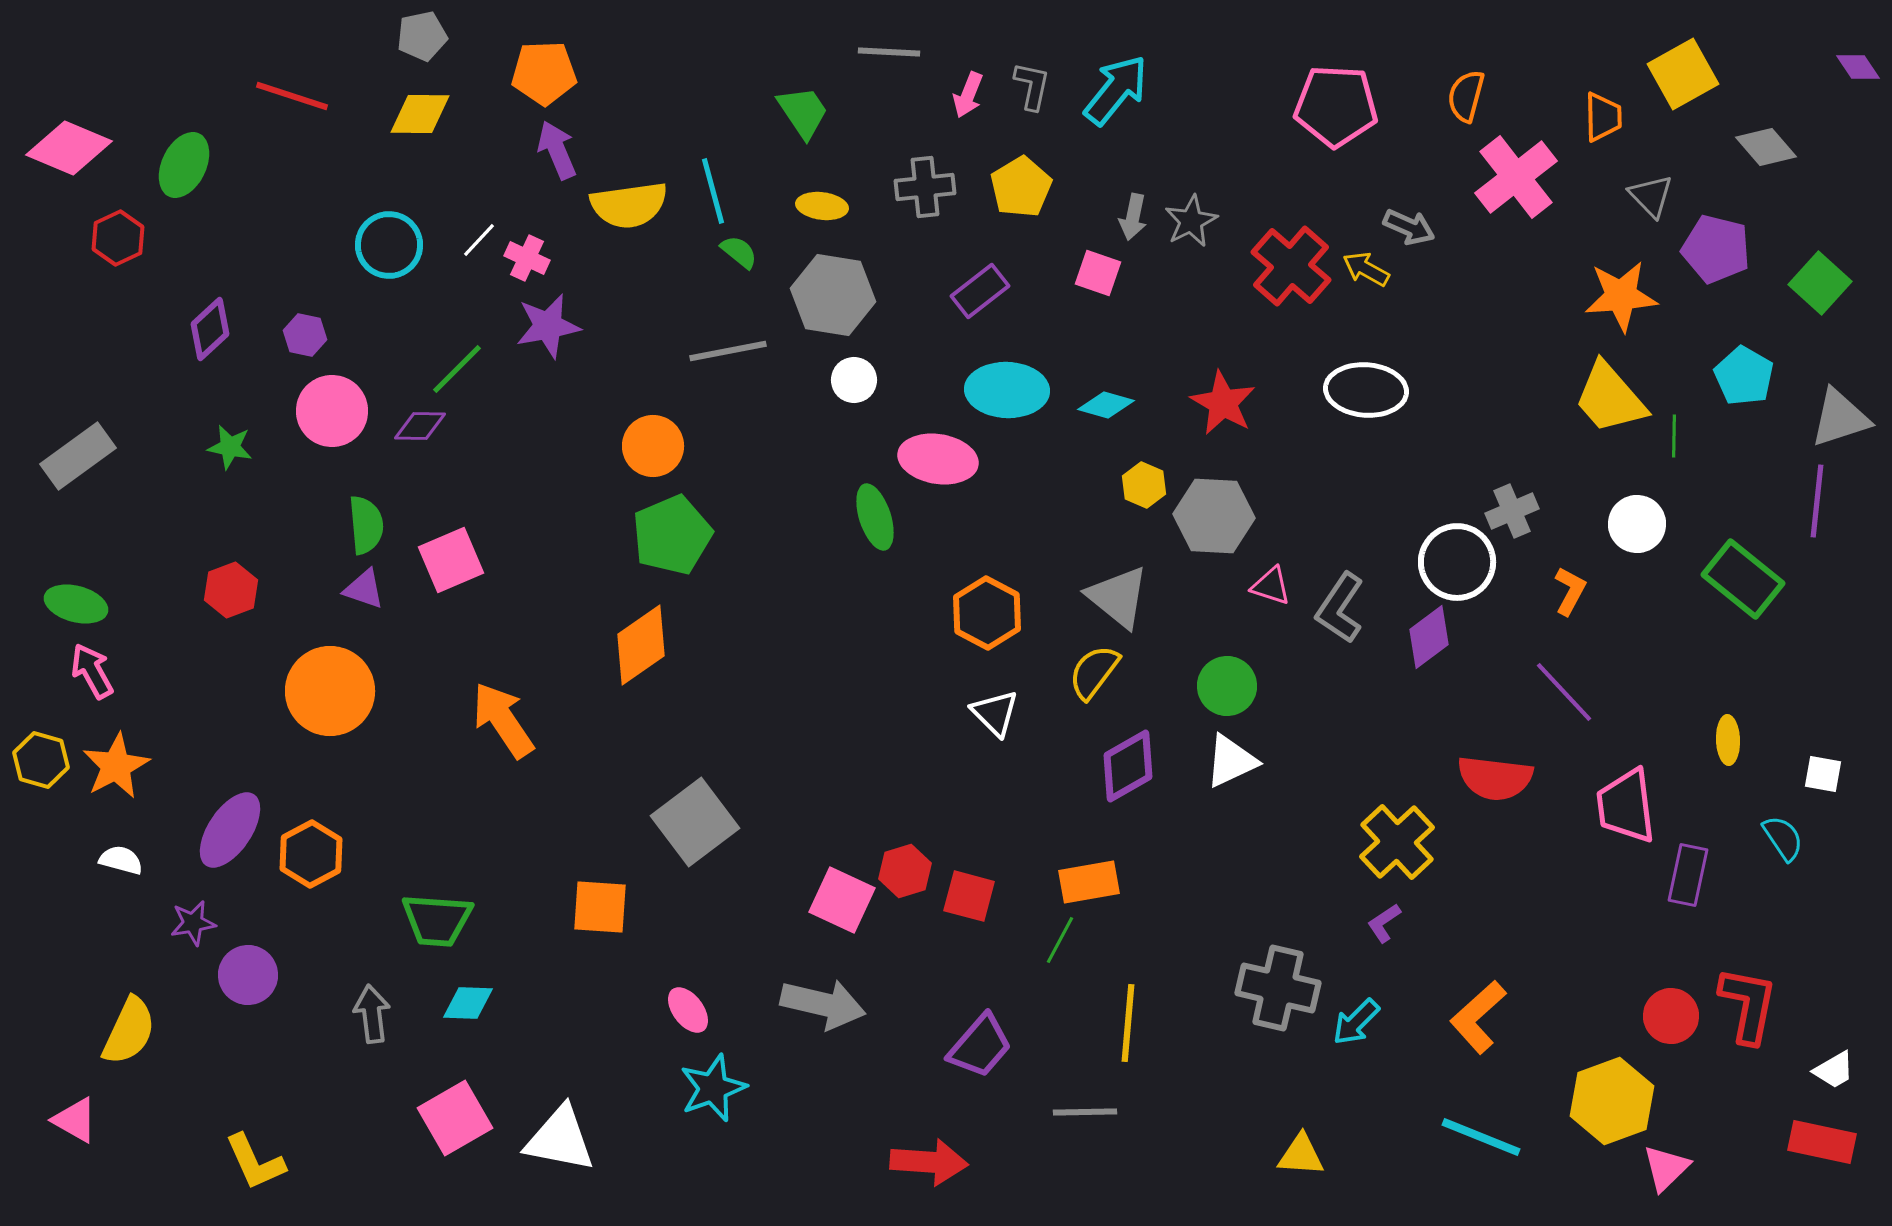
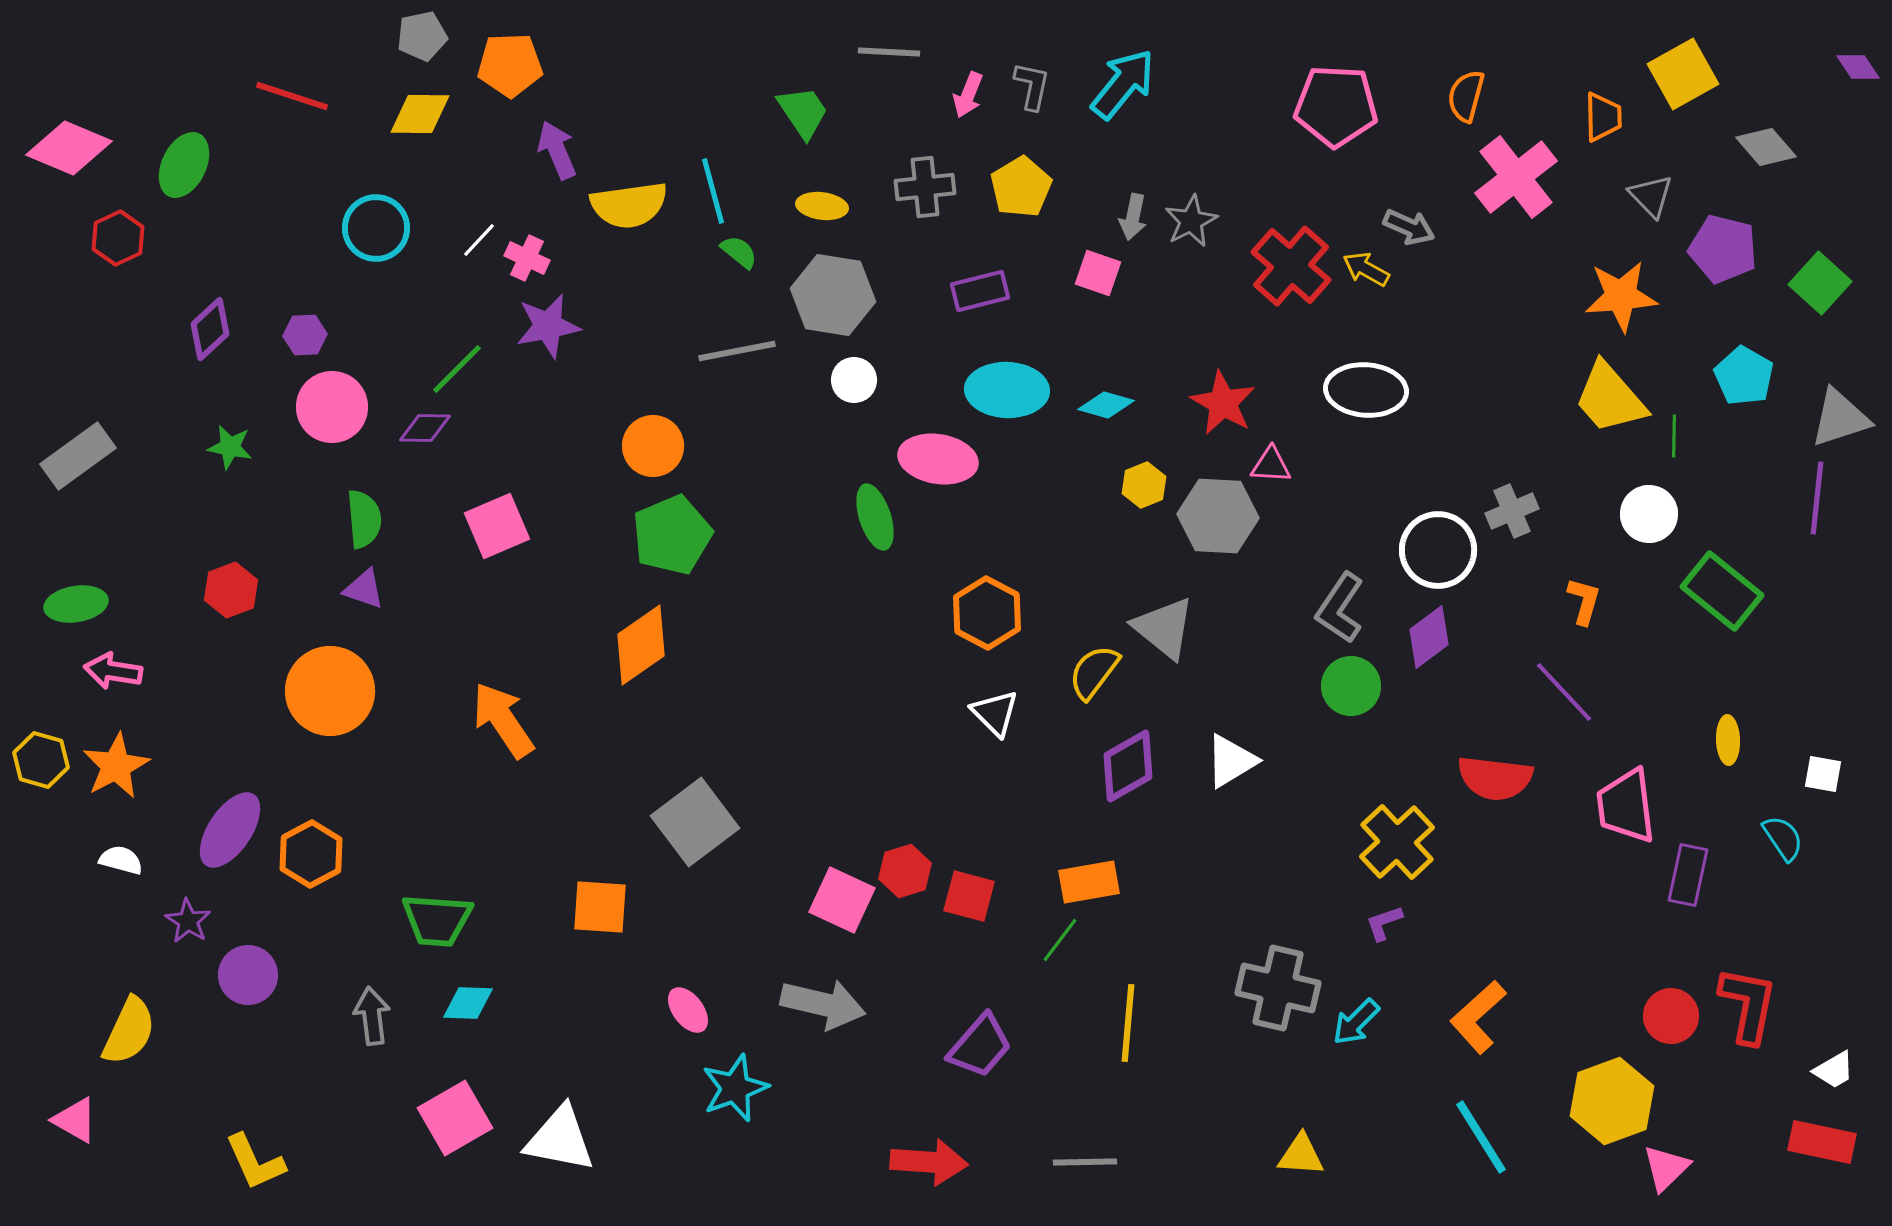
orange pentagon at (544, 73): moved 34 px left, 8 px up
cyan arrow at (1116, 90): moved 7 px right, 6 px up
cyan circle at (389, 245): moved 13 px left, 17 px up
purple pentagon at (1716, 249): moved 7 px right
purple rectangle at (980, 291): rotated 24 degrees clockwise
purple hexagon at (305, 335): rotated 15 degrees counterclockwise
gray line at (728, 351): moved 9 px right
pink circle at (332, 411): moved 4 px up
purple diamond at (420, 426): moved 5 px right, 2 px down
yellow hexagon at (1144, 485): rotated 15 degrees clockwise
purple line at (1817, 501): moved 3 px up
gray hexagon at (1214, 516): moved 4 px right
white circle at (1637, 524): moved 12 px right, 10 px up
green semicircle at (366, 525): moved 2 px left, 6 px up
pink square at (451, 560): moved 46 px right, 34 px up
white circle at (1457, 562): moved 19 px left, 12 px up
green rectangle at (1743, 579): moved 21 px left, 12 px down
pink triangle at (1271, 586): moved 121 px up; rotated 15 degrees counterclockwise
orange L-shape at (1570, 591): moved 14 px right, 10 px down; rotated 12 degrees counterclockwise
gray triangle at (1118, 597): moved 46 px right, 31 px down
green ellipse at (76, 604): rotated 24 degrees counterclockwise
pink arrow at (92, 671): moved 21 px right; rotated 52 degrees counterclockwise
green circle at (1227, 686): moved 124 px right
white triangle at (1231, 761): rotated 6 degrees counterclockwise
purple star at (193, 923): moved 5 px left, 2 px up; rotated 30 degrees counterclockwise
purple L-shape at (1384, 923): rotated 15 degrees clockwise
green line at (1060, 940): rotated 9 degrees clockwise
gray arrow at (372, 1014): moved 2 px down
cyan star at (713, 1088): moved 22 px right
gray line at (1085, 1112): moved 50 px down
cyan line at (1481, 1137): rotated 36 degrees clockwise
